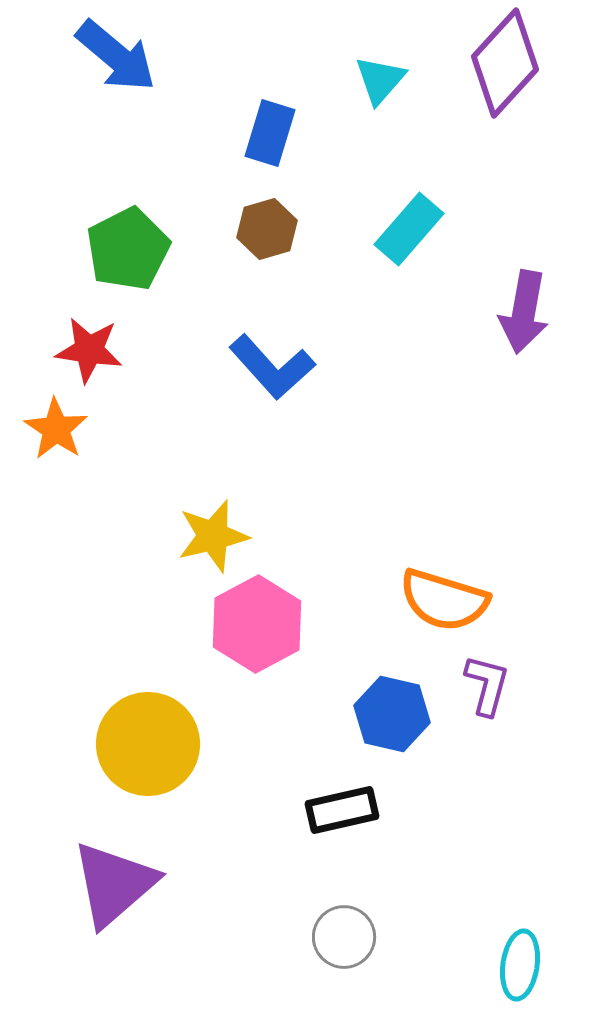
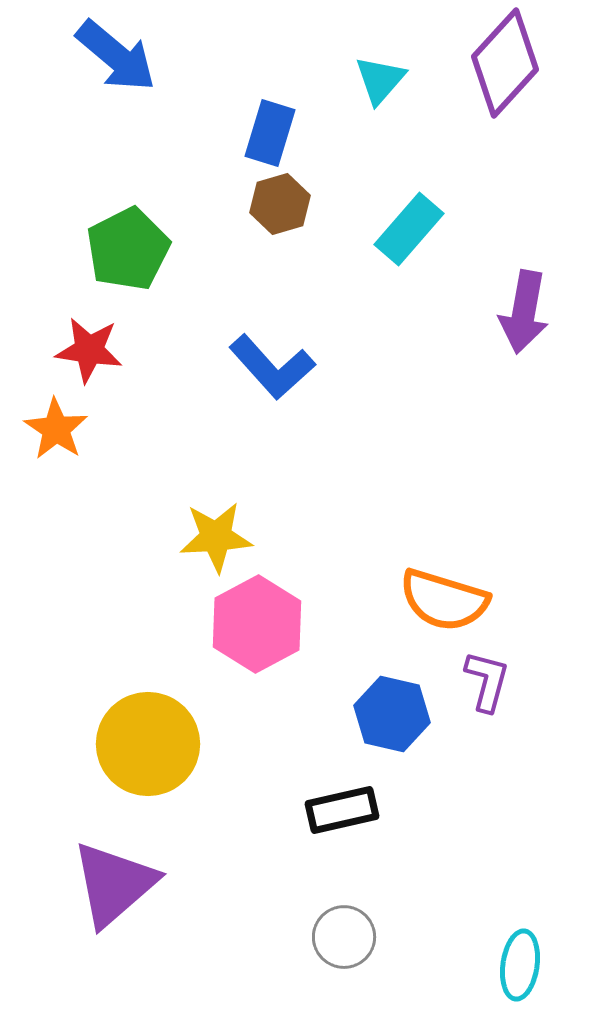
brown hexagon: moved 13 px right, 25 px up
yellow star: moved 3 px right, 1 px down; rotated 10 degrees clockwise
purple L-shape: moved 4 px up
